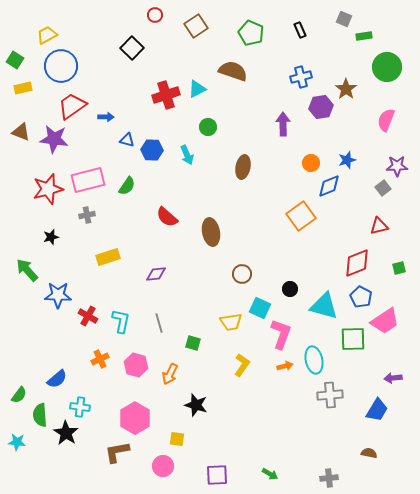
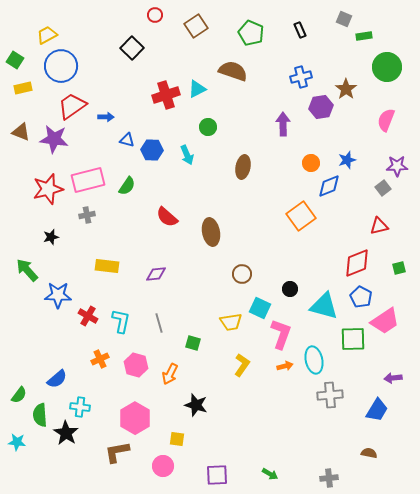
yellow rectangle at (108, 257): moved 1 px left, 9 px down; rotated 25 degrees clockwise
